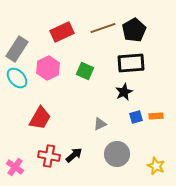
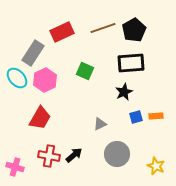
gray rectangle: moved 16 px right, 4 px down
pink hexagon: moved 3 px left, 12 px down
pink cross: rotated 18 degrees counterclockwise
